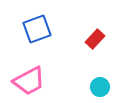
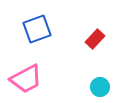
pink trapezoid: moved 3 px left, 2 px up
